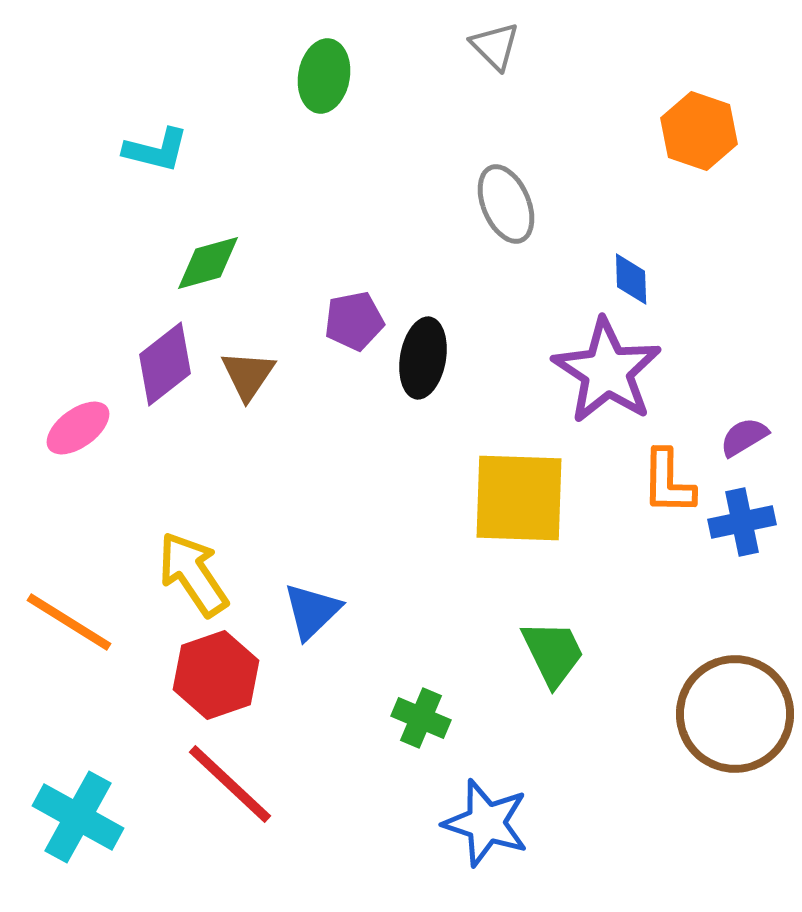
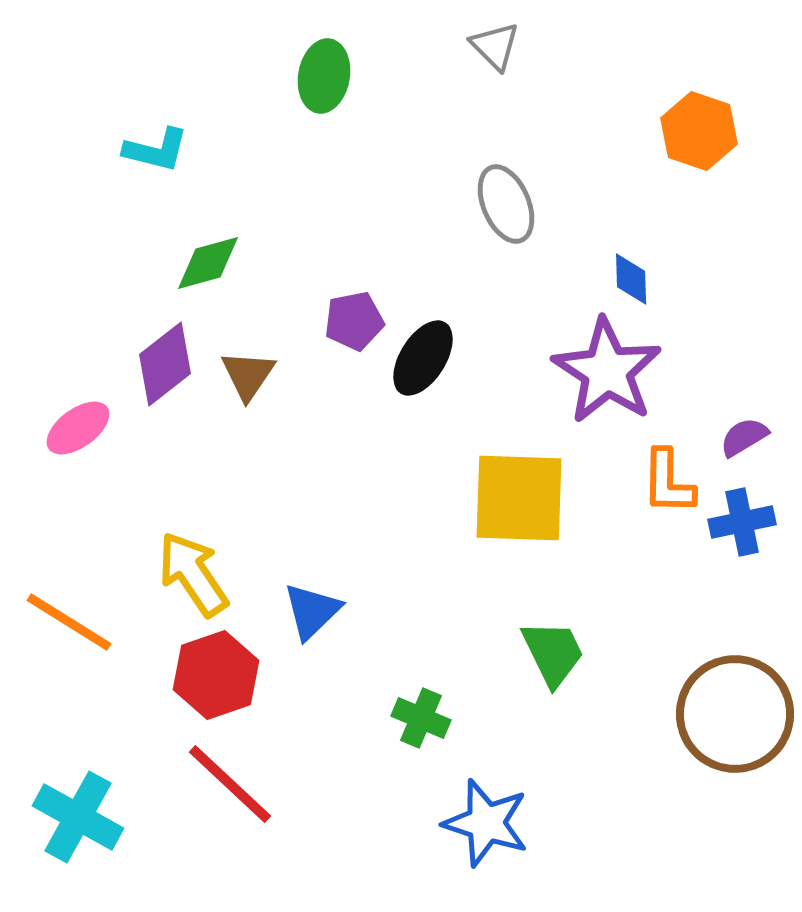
black ellipse: rotated 22 degrees clockwise
